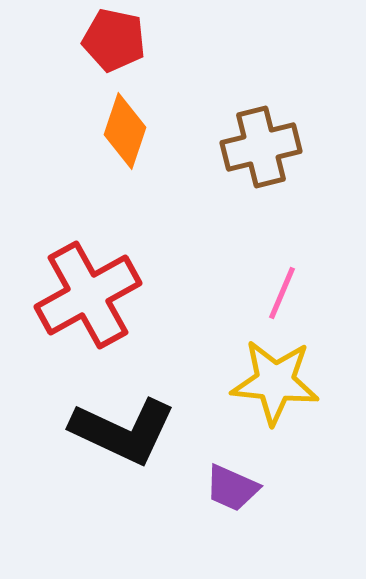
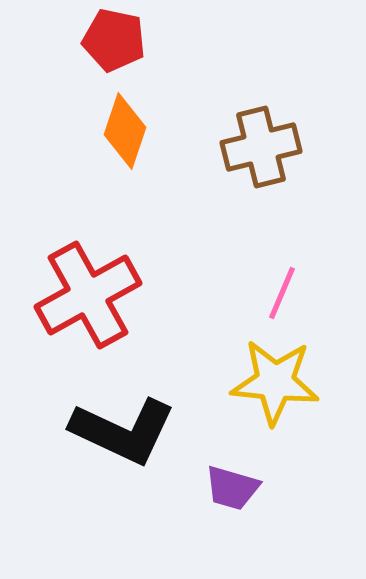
purple trapezoid: rotated 8 degrees counterclockwise
